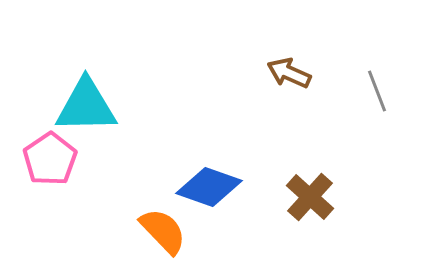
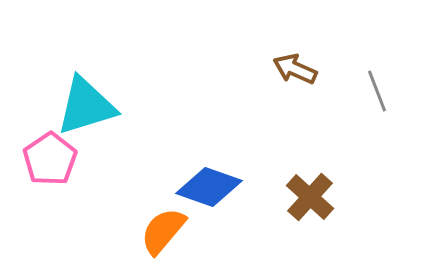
brown arrow: moved 6 px right, 4 px up
cyan triangle: rotated 16 degrees counterclockwise
orange semicircle: rotated 96 degrees counterclockwise
